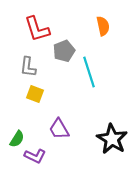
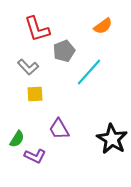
orange semicircle: rotated 66 degrees clockwise
gray L-shape: rotated 50 degrees counterclockwise
cyan line: rotated 60 degrees clockwise
yellow square: rotated 24 degrees counterclockwise
